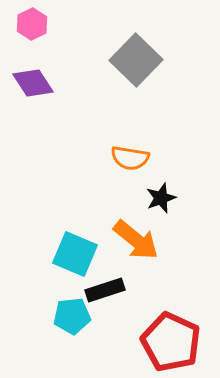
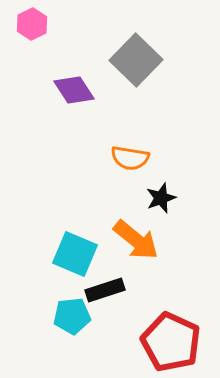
purple diamond: moved 41 px right, 7 px down
